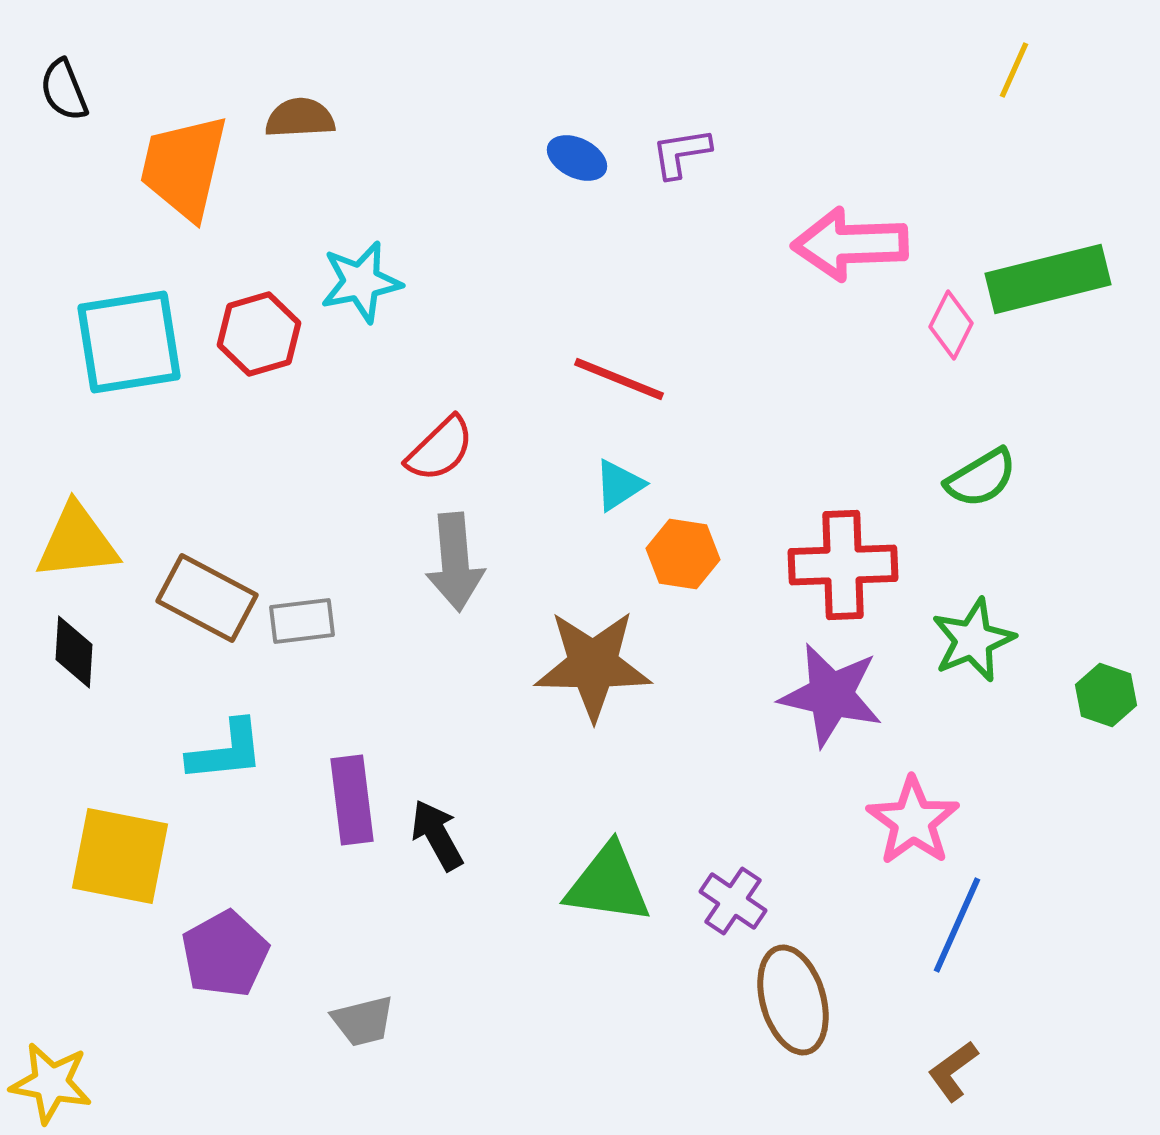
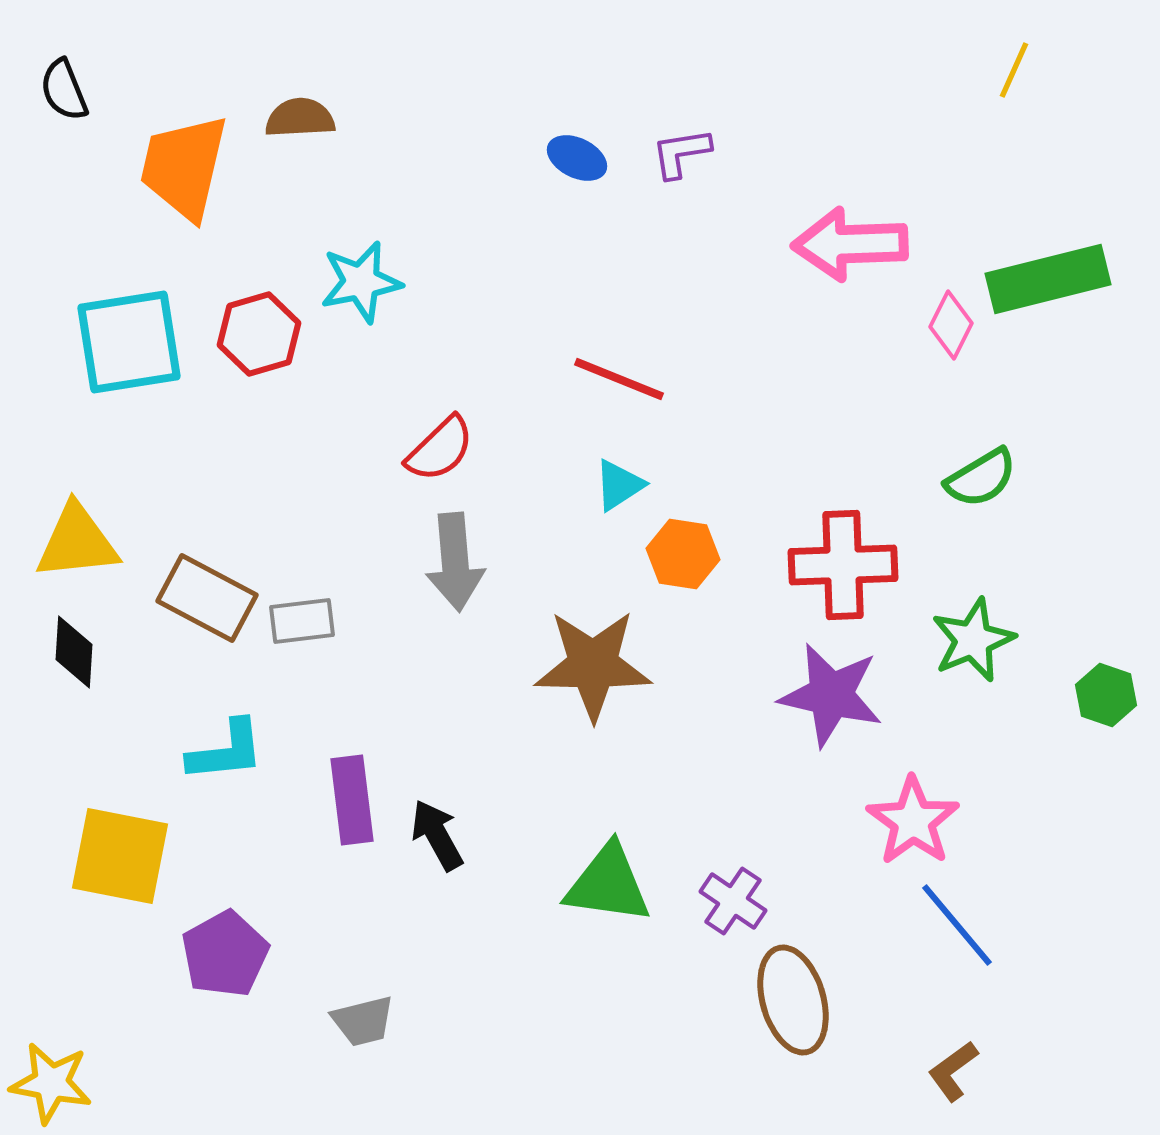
blue line: rotated 64 degrees counterclockwise
